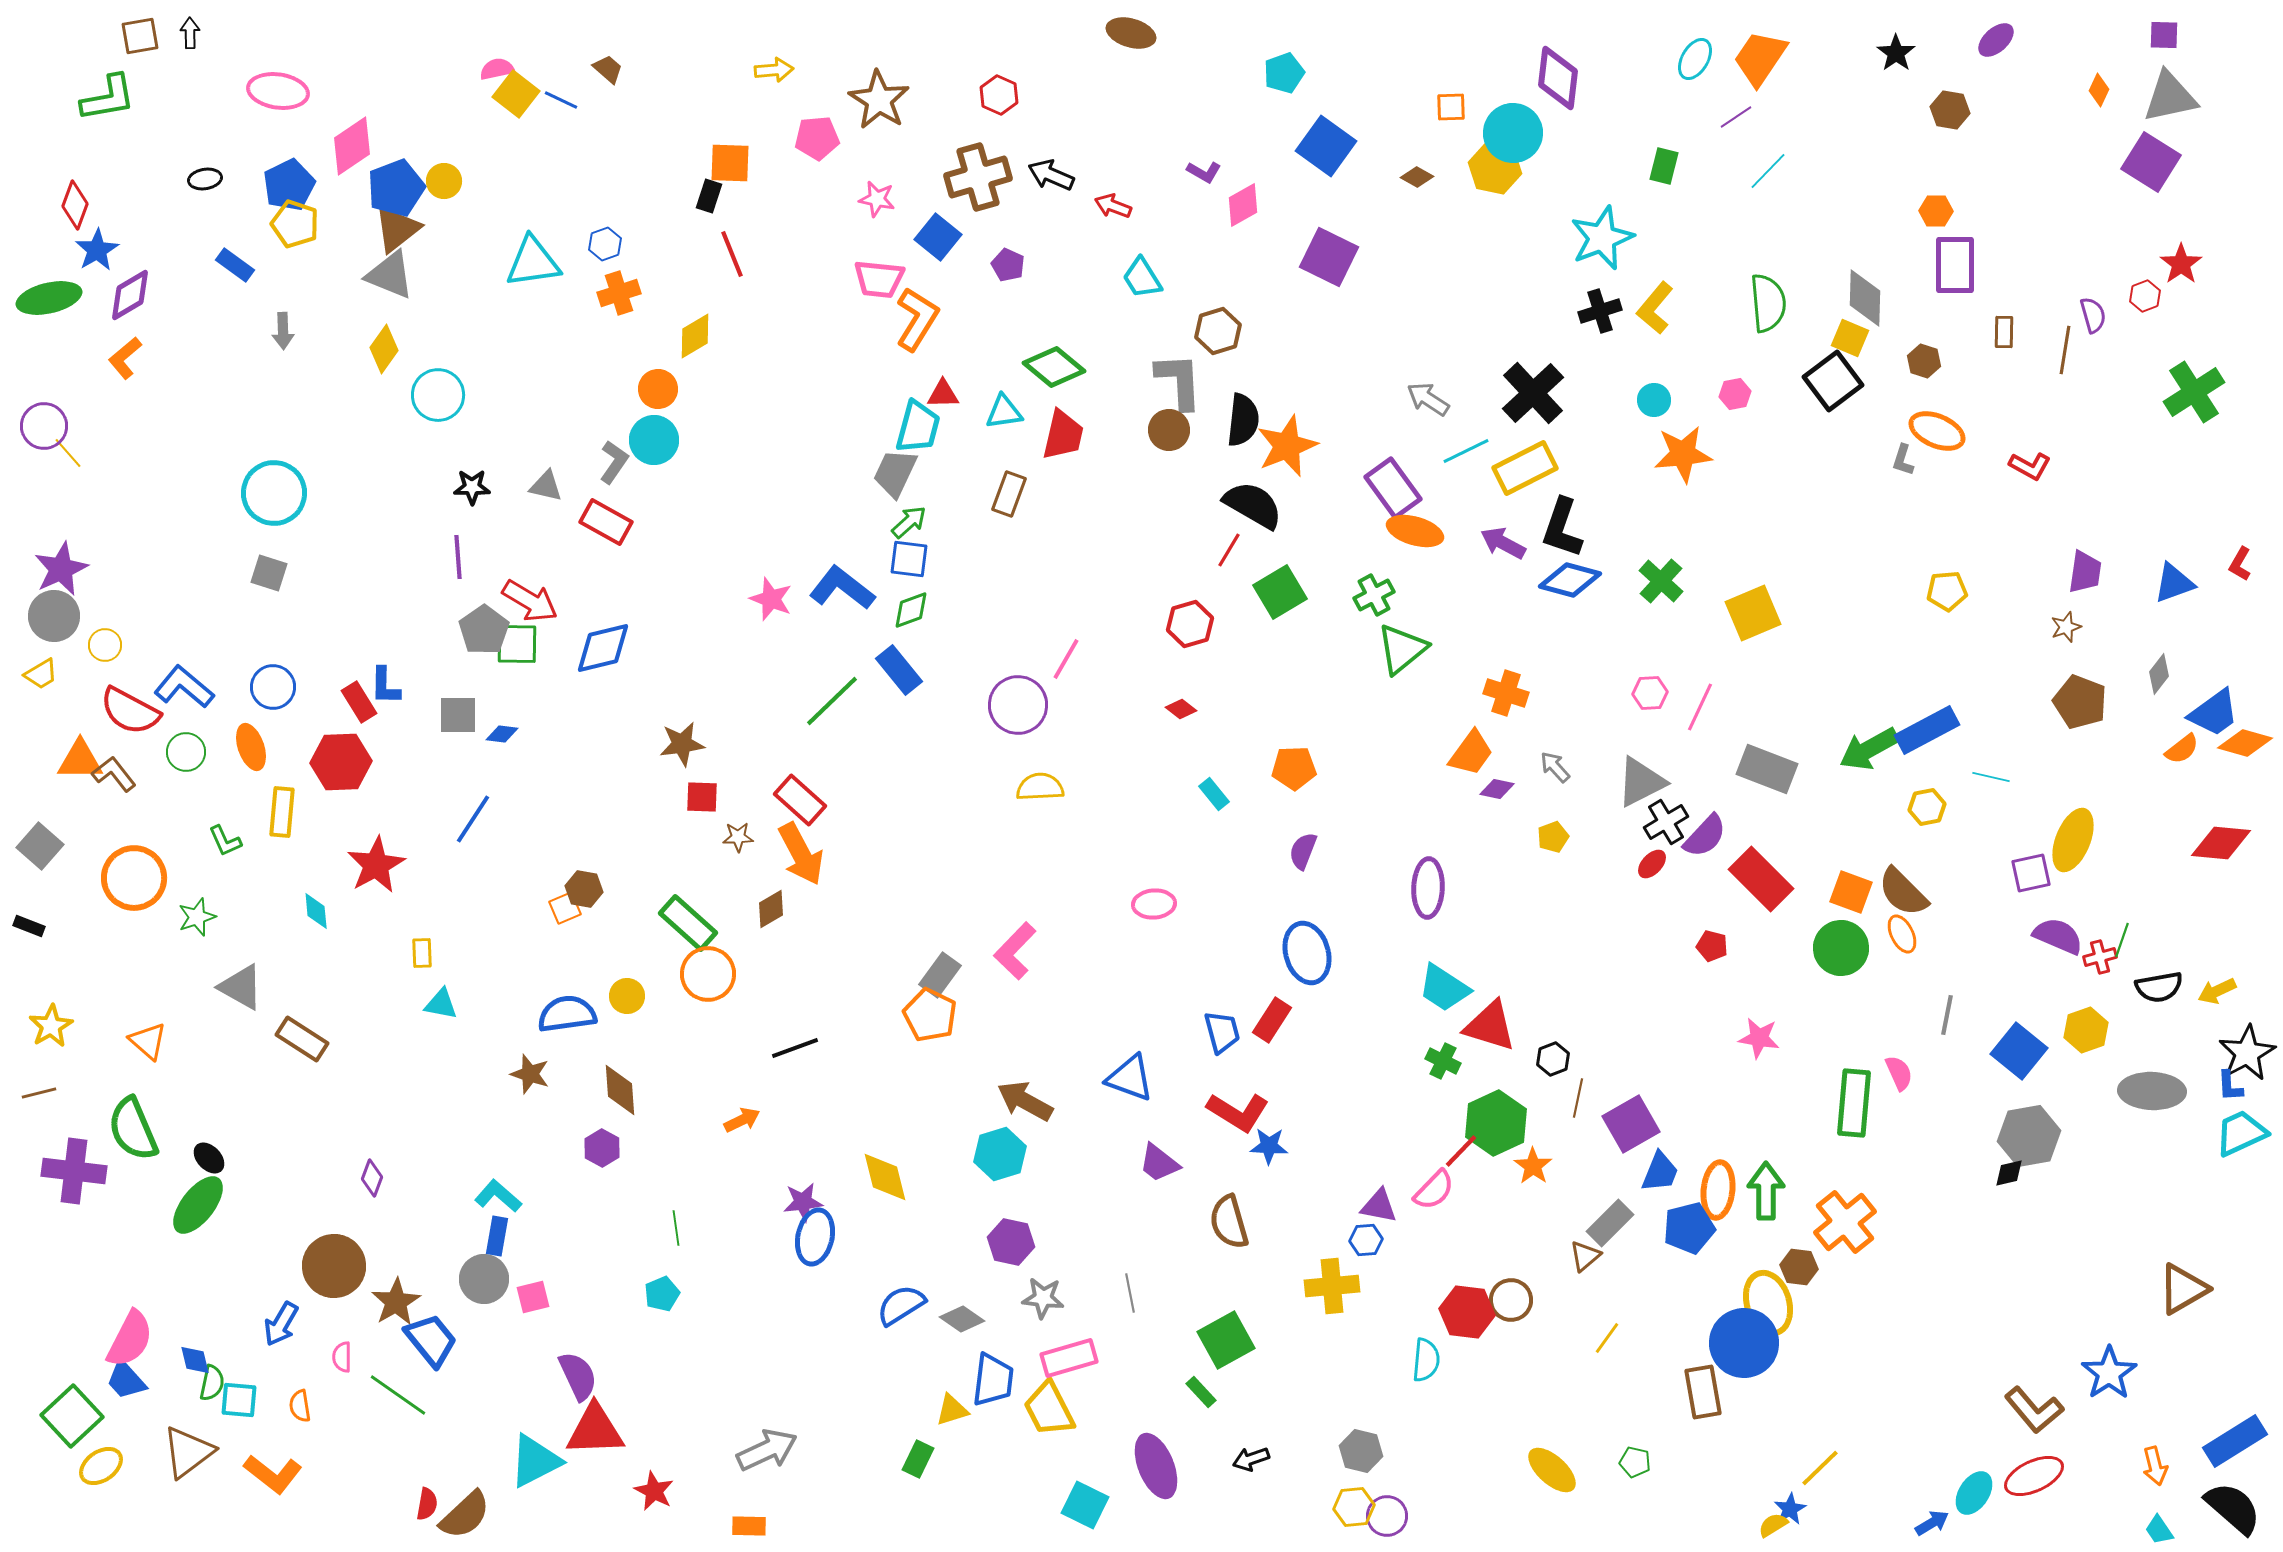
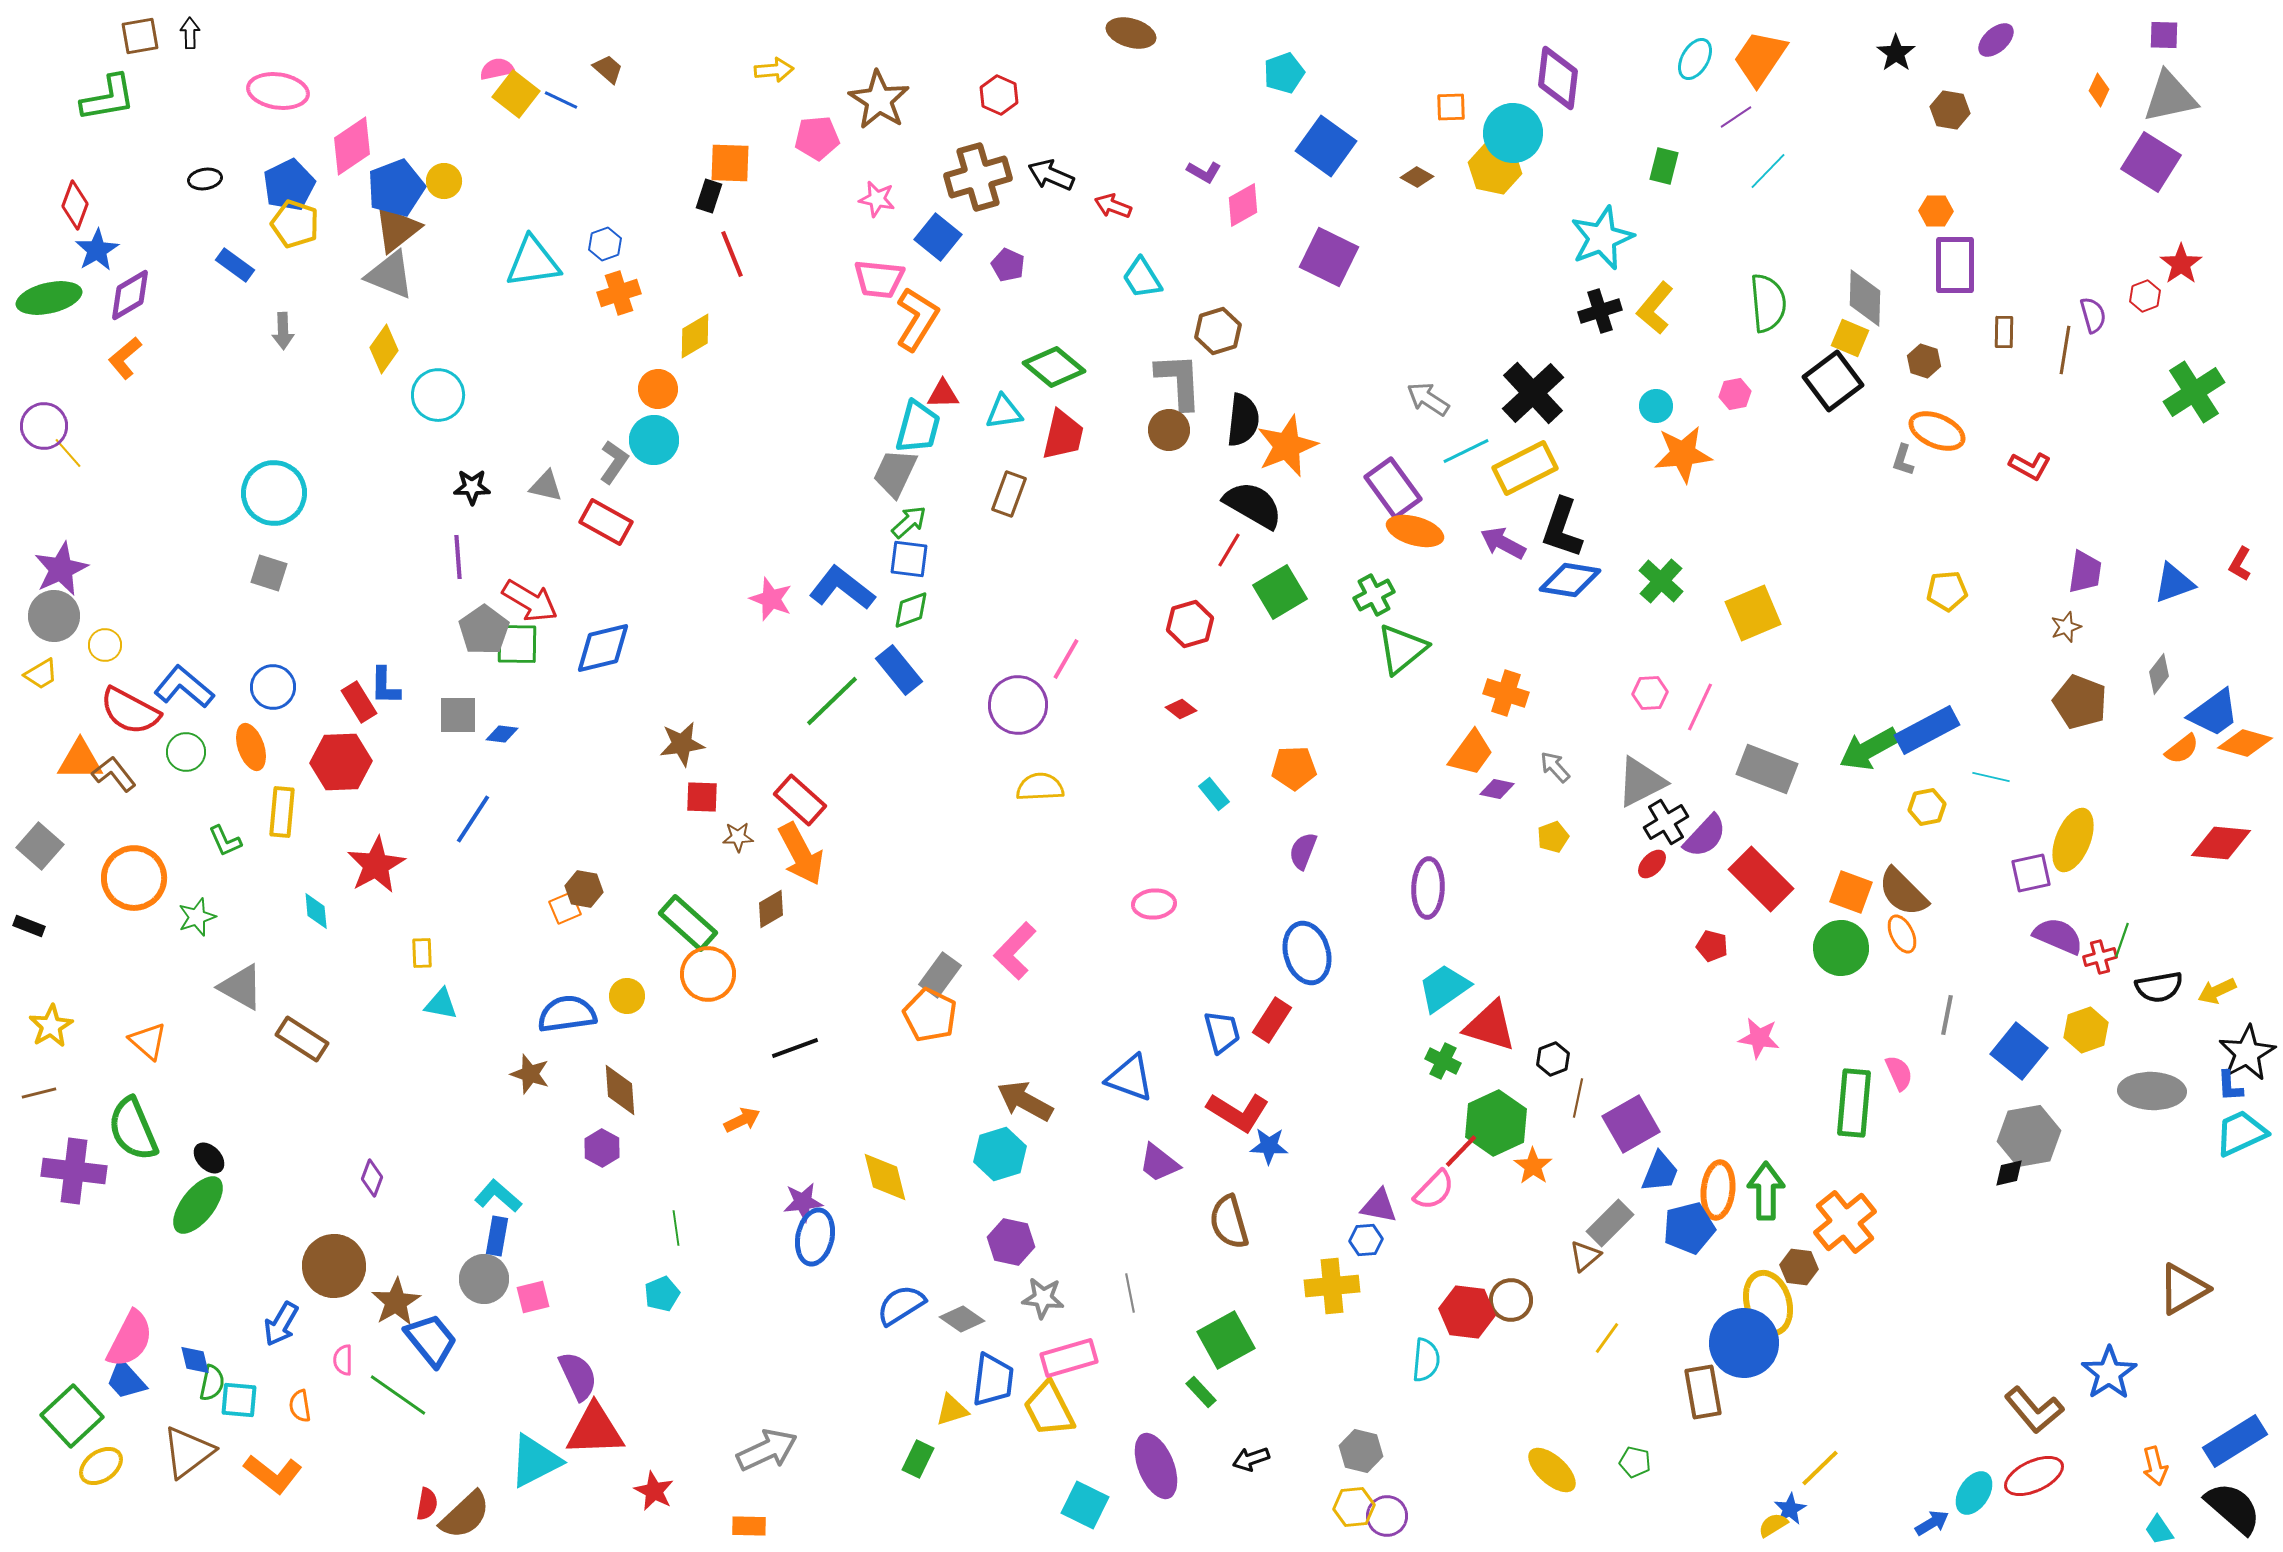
cyan circle at (1654, 400): moved 2 px right, 6 px down
blue diamond at (1570, 580): rotated 6 degrees counterclockwise
cyan trapezoid at (1444, 988): rotated 112 degrees clockwise
pink semicircle at (342, 1357): moved 1 px right, 3 px down
